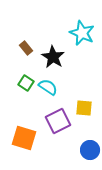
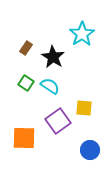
cyan star: moved 1 px down; rotated 15 degrees clockwise
brown rectangle: rotated 72 degrees clockwise
cyan semicircle: moved 2 px right, 1 px up
purple square: rotated 10 degrees counterclockwise
orange square: rotated 15 degrees counterclockwise
